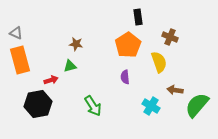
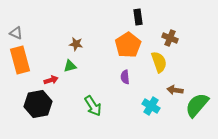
brown cross: moved 1 px down
